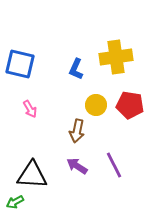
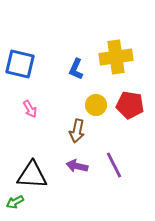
purple arrow: rotated 20 degrees counterclockwise
